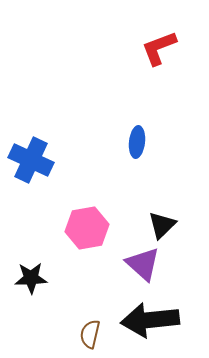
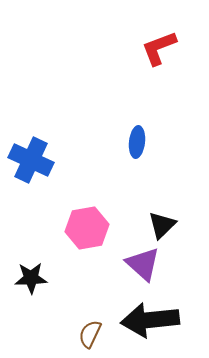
brown semicircle: rotated 12 degrees clockwise
